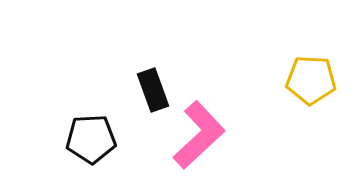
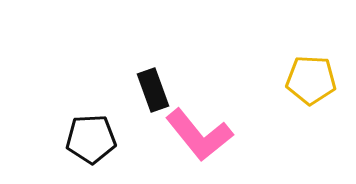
pink L-shape: rotated 94 degrees clockwise
